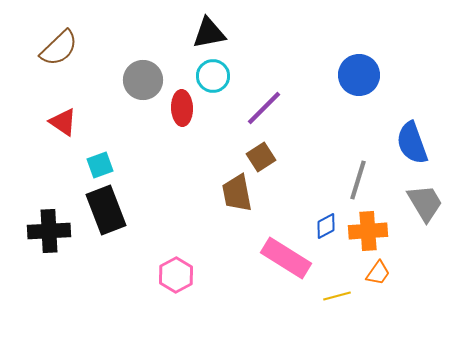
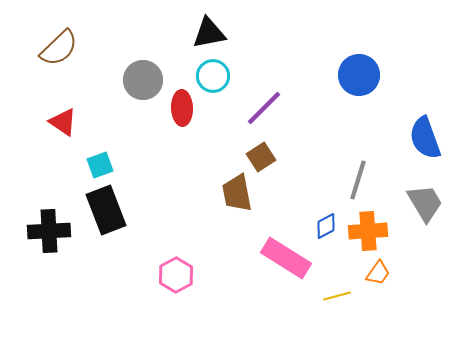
blue semicircle: moved 13 px right, 5 px up
